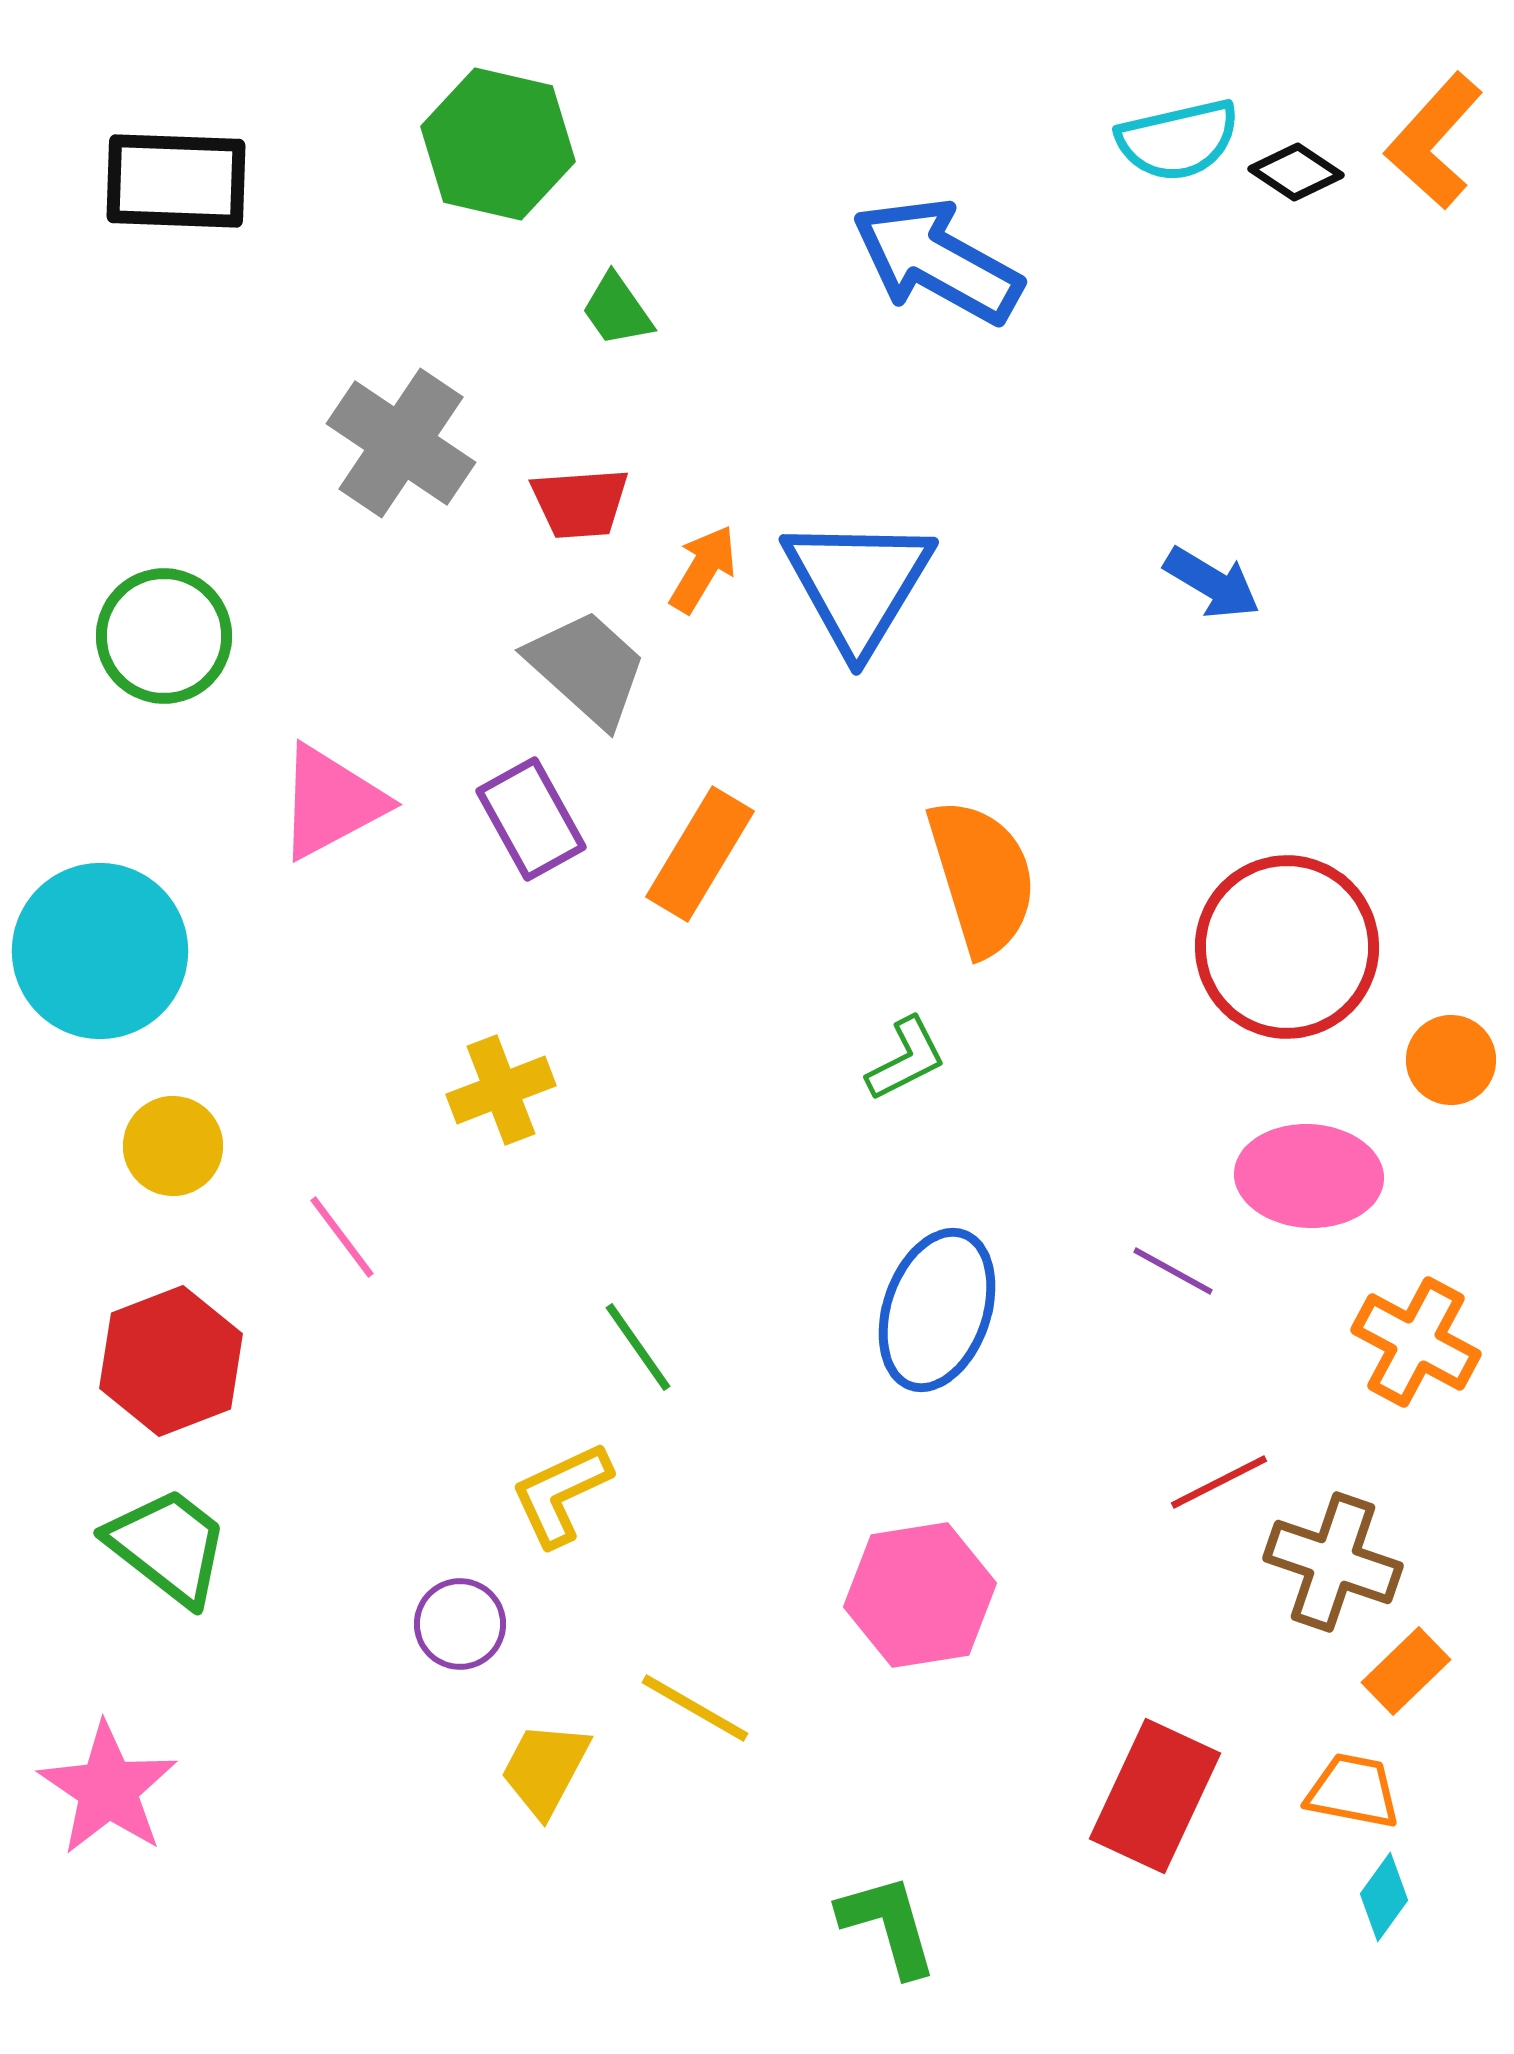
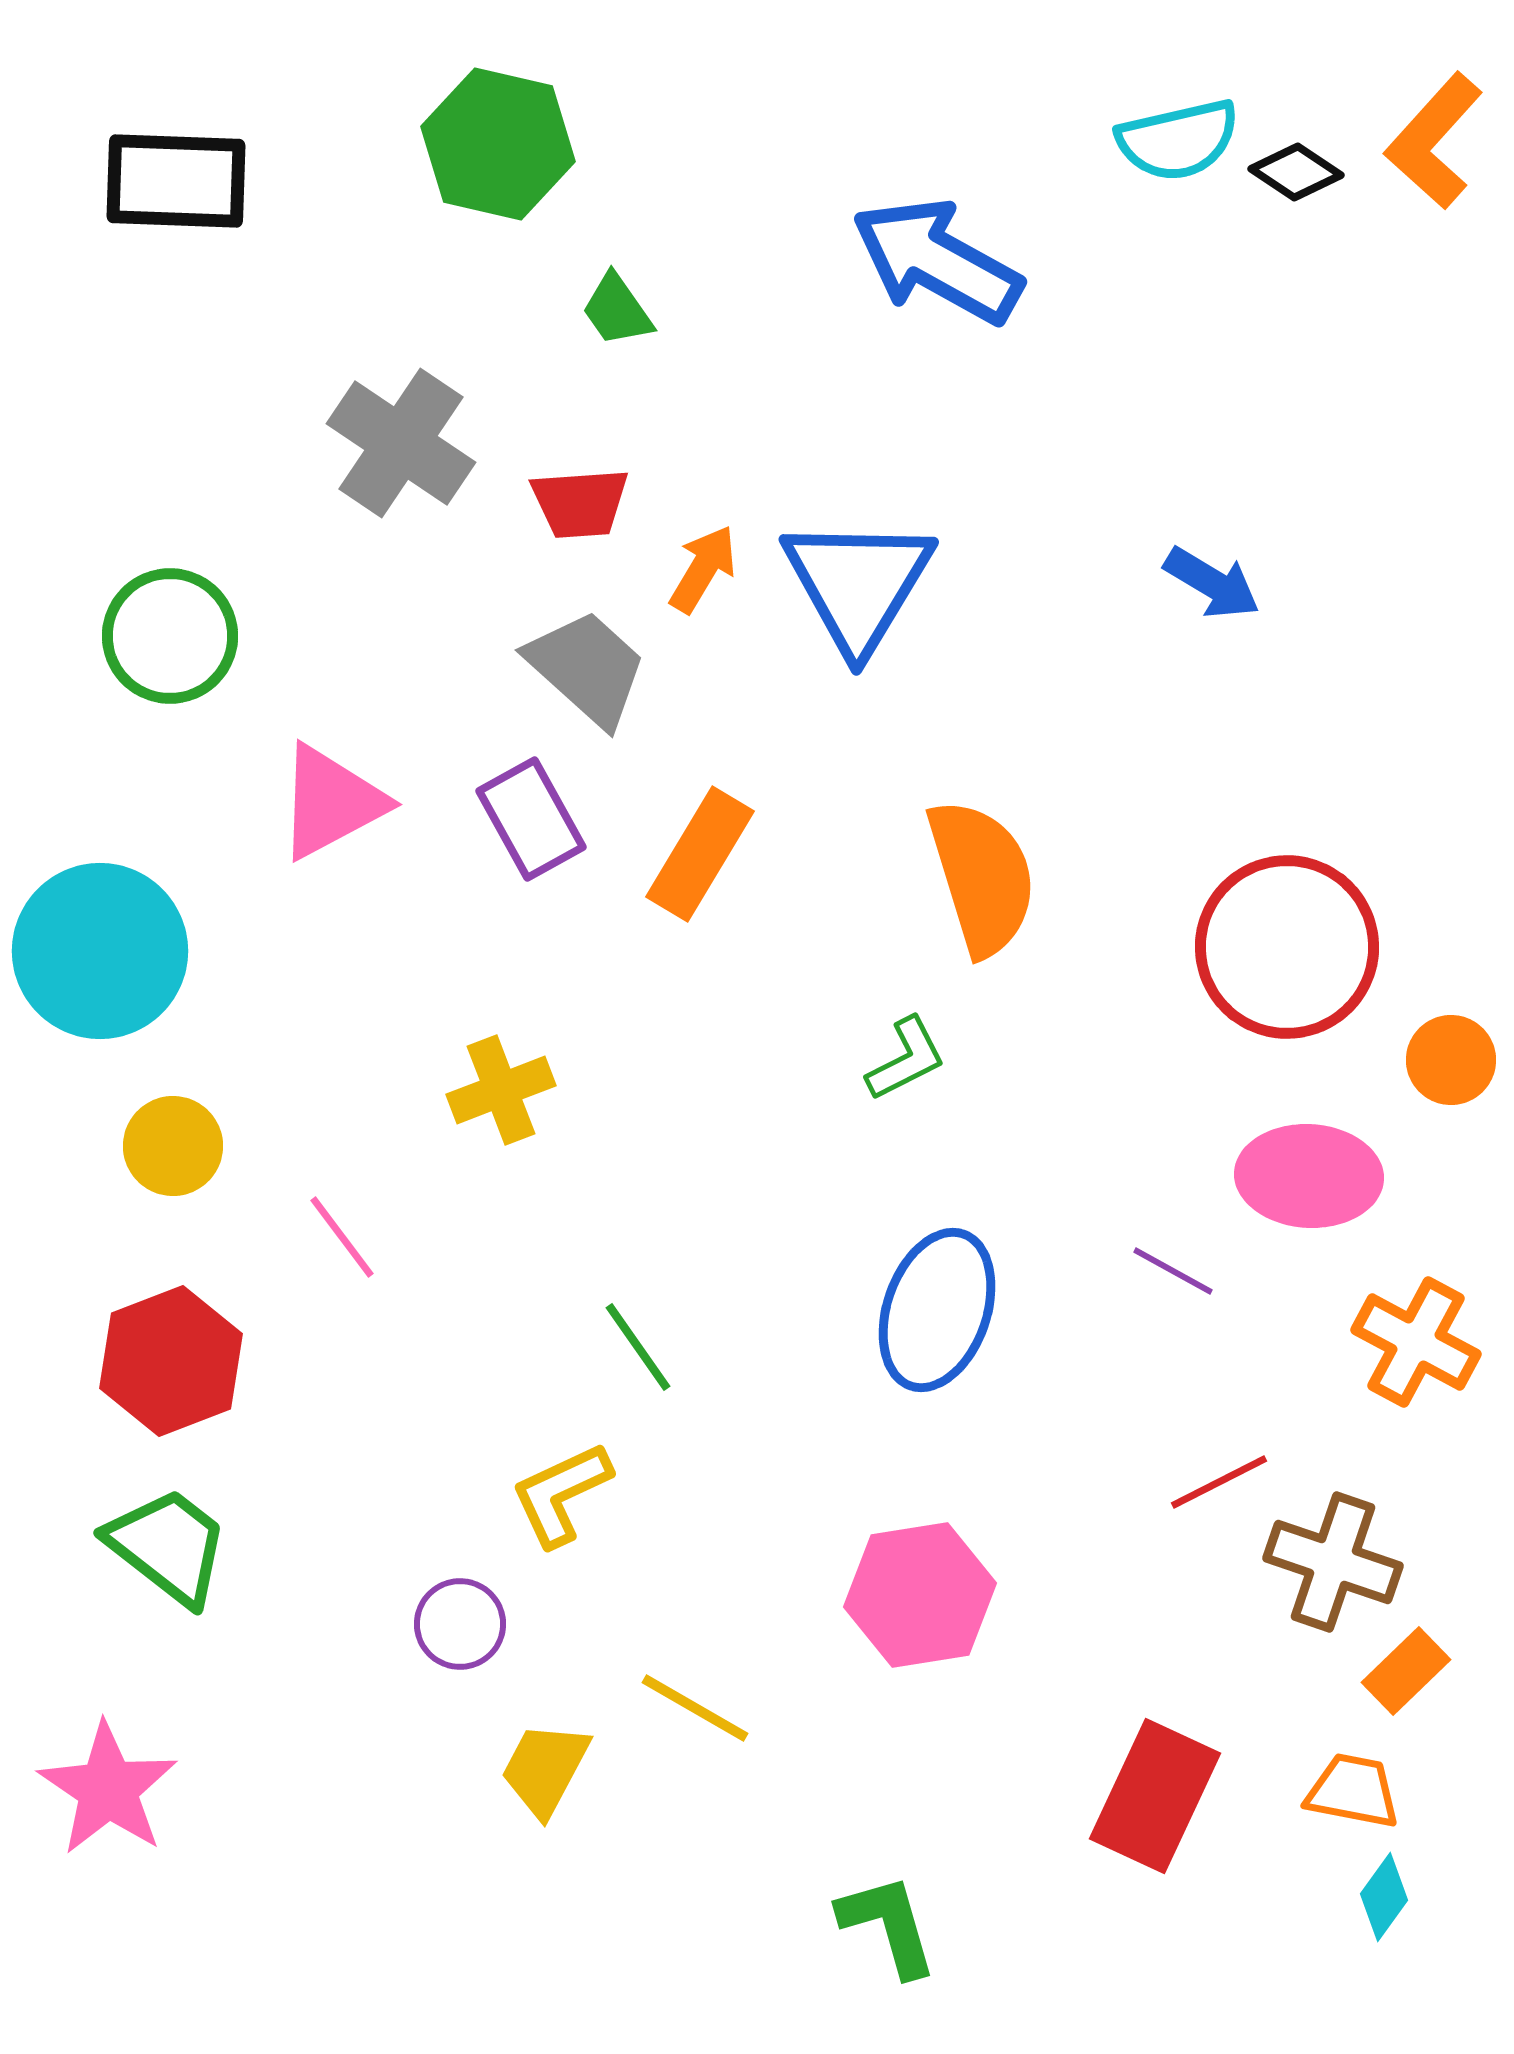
green circle at (164, 636): moved 6 px right
